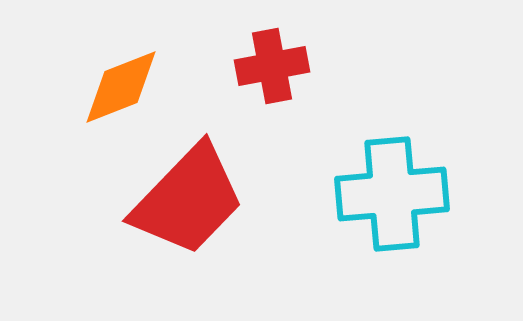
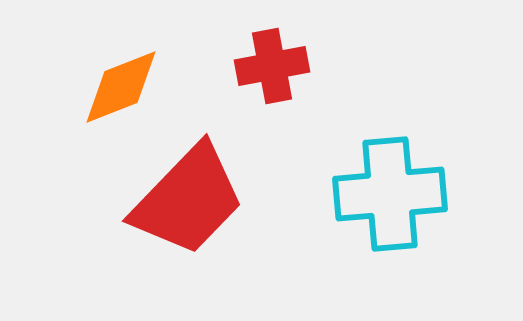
cyan cross: moved 2 px left
